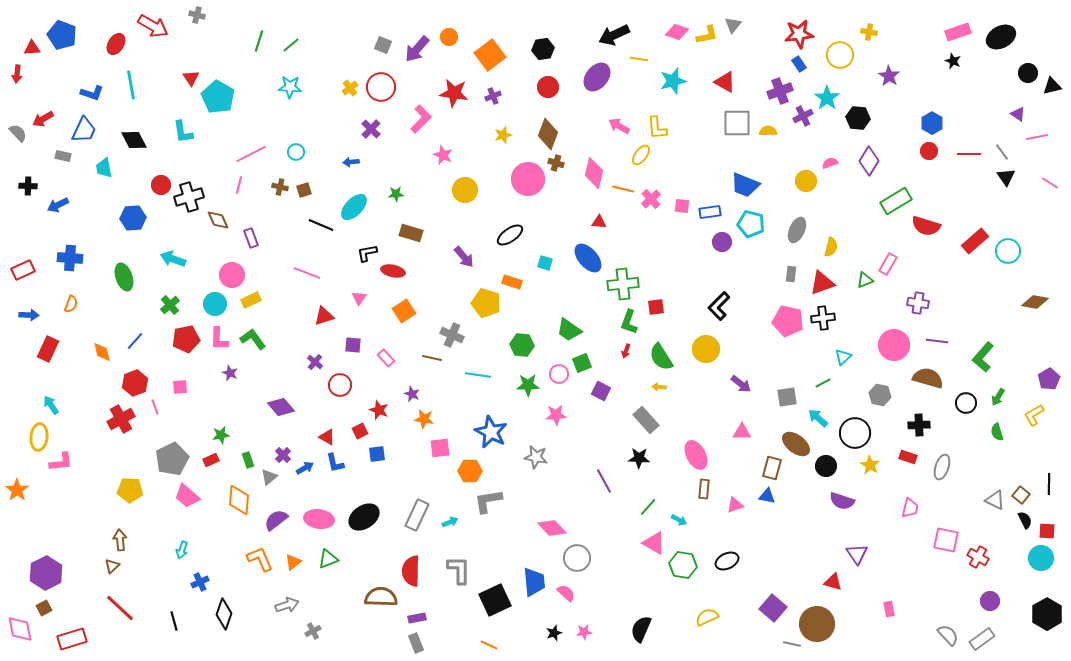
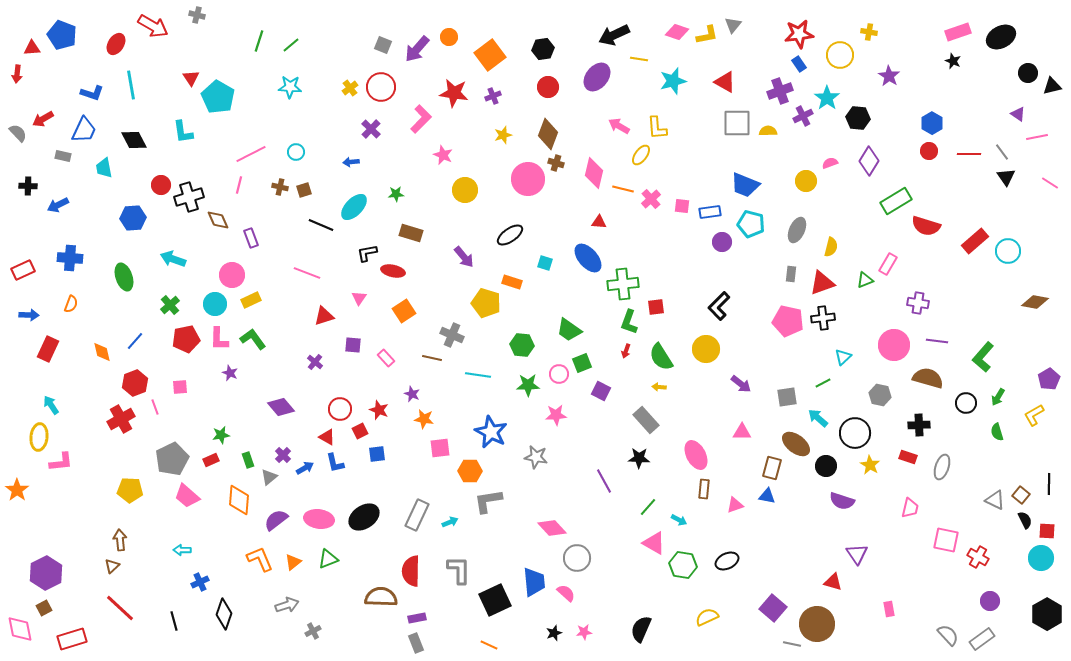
red circle at (340, 385): moved 24 px down
cyan arrow at (182, 550): rotated 72 degrees clockwise
